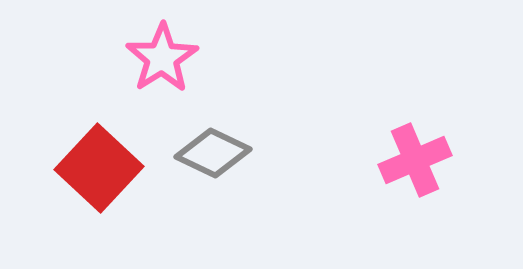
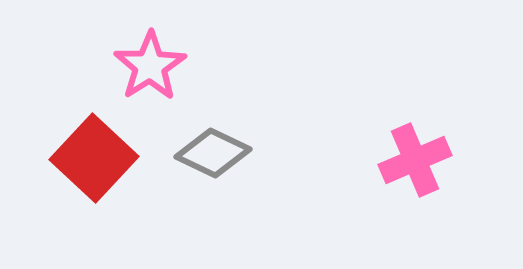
pink star: moved 12 px left, 8 px down
red square: moved 5 px left, 10 px up
